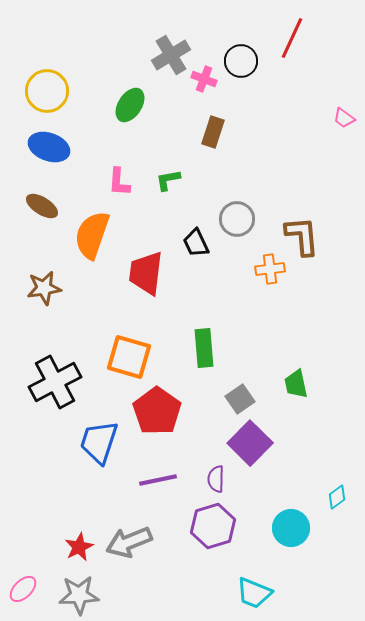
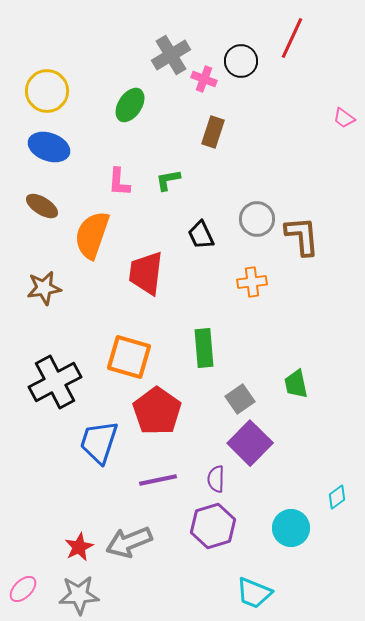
gray circle: moved 20 px right
black trapezoid: moved 5 px right, 8 px up
orange cross: moved 18 px left, 13 px down
